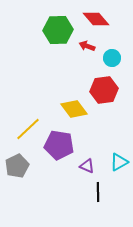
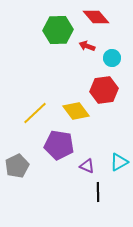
red diamond: moved 2 px up
yellow diamond: moved 2 px right, 2 px down
yellow line: moved 7 px right, 16 px up
